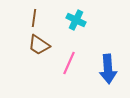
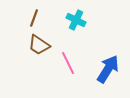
brown line: rotated 12 degrees clockwise
pink line: moved 1 px left; rotated 50 degrees counterclockwise
blue arrow: rotated 144 degrees counterclockwise
